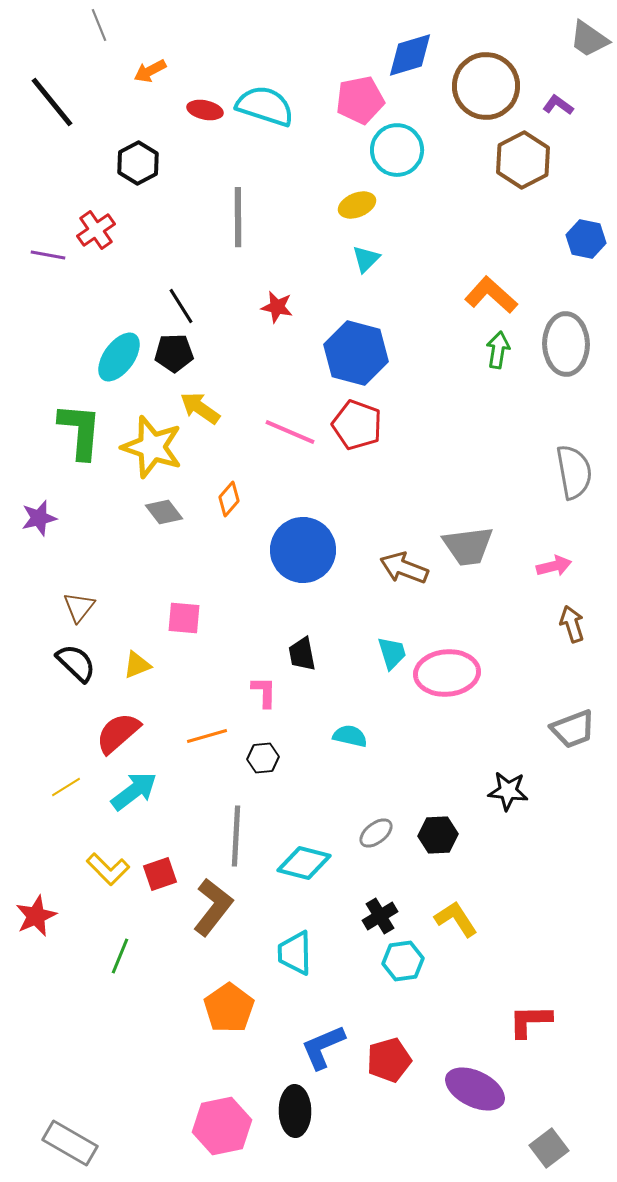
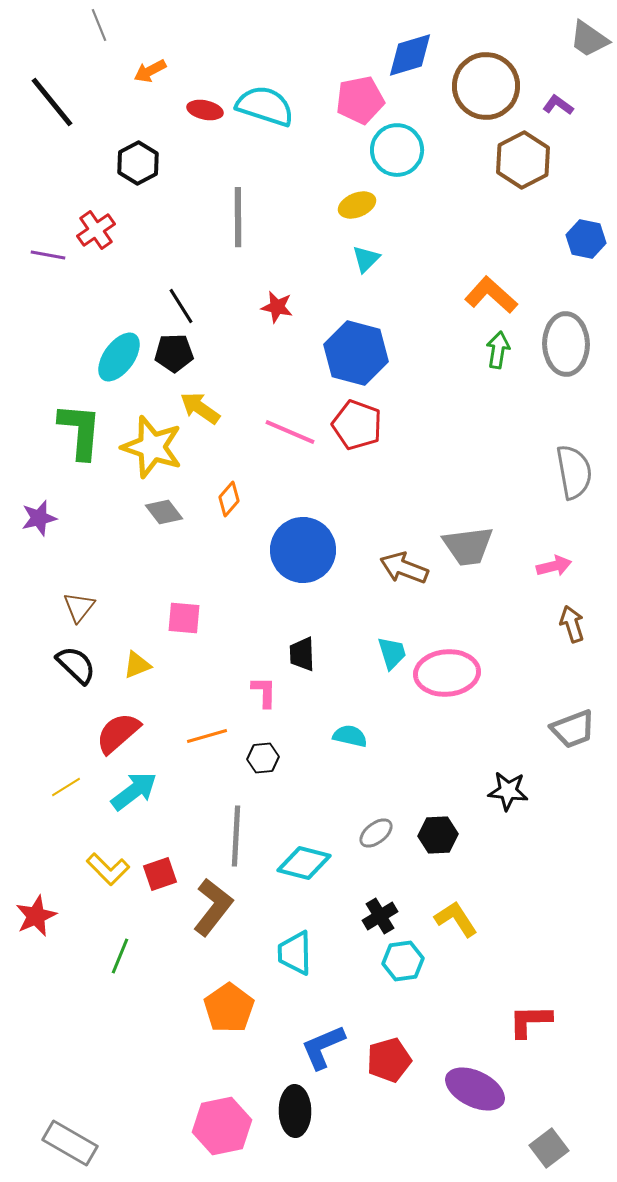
black trapezoid at (302, 654): rotated 9 degrees clockwise
black semicircle at (76, 663): moved 2 px down
